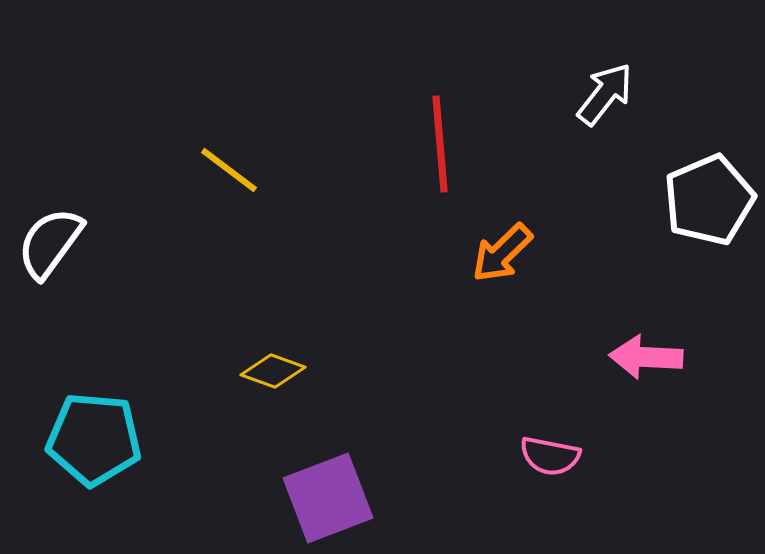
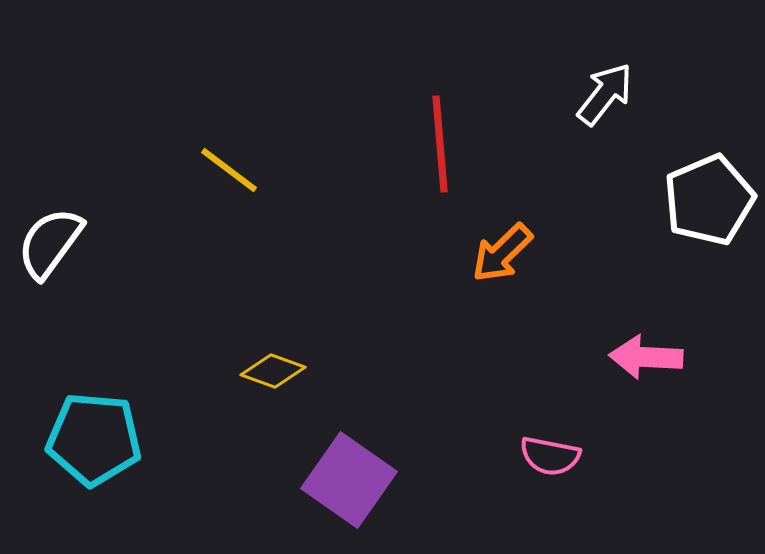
purple square: moved 21 px right, 18 px up; rotated 34 degrees counterclockwise
